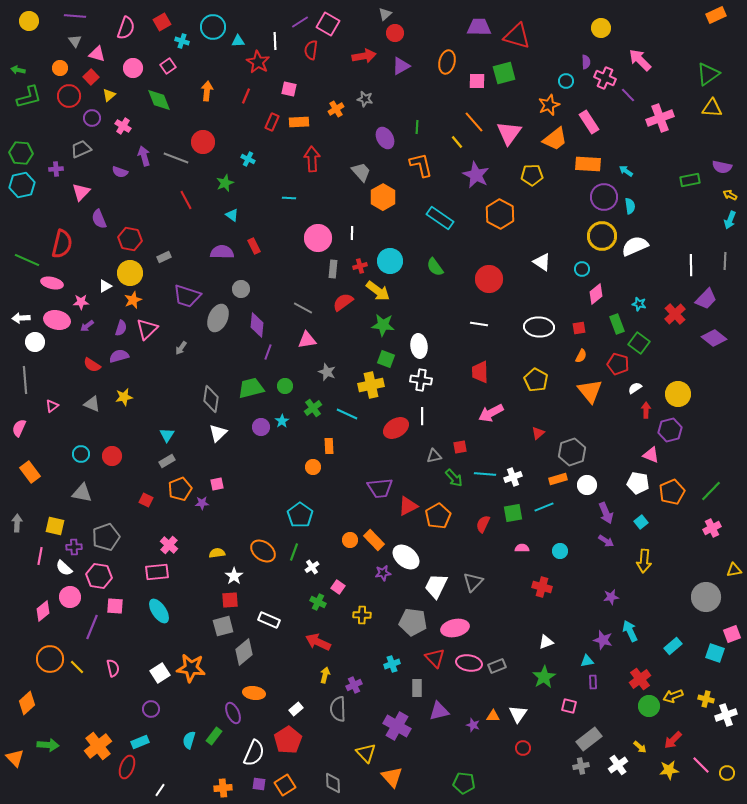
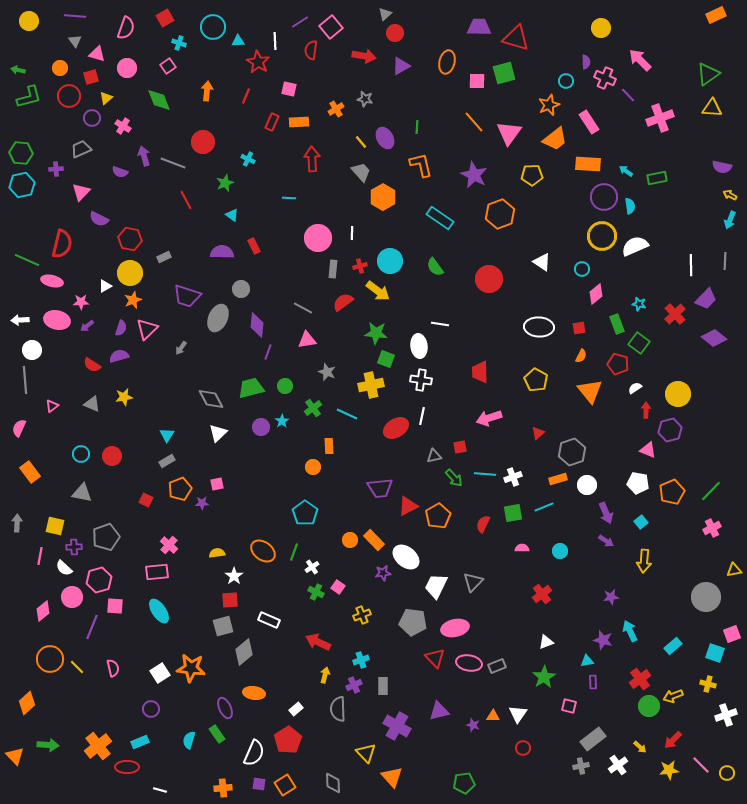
red square at (162, 22): moved 3 px right, 4 px up
pink square at (328, 24): moved 3 px right, 3 px down; rotated 20 degrees clockwise
red triangle at (517, 36): moved 1 px left, 2 px down
cyan cross at (182, 41): moved 3 px left, 2 px down
red arrow at (364, 56): rotated 20 degrees clockwise
pink circle at (133, 68): moved 6 px left
red square at (91, 77): rotated 28 degrees clockwise
yellow triangle at (109, 95): moved 3 px left, 3 px down
yellow line at (457, 142): moved 96 px left
gray line at (176, 158): moved 3 px left, 5 px down
purple star at (476, 175): moved 2 px left
green rectangle at (690, 180): moved 33 px left, 2 px up
orange hexagon at (500, 214): rotated 12 degrees clockwise
purple semicircle at (99, 219): rotated 42 degrees counterclockwise
pink ellipse at (52, 283): moved 2 px up
white arrow at (21, 318): moved 1 px left, 2 px down
white line at (479, 324): moved 39 px left
green star at (383, 325): moved 7 px left, 8 px down
white circle at (35, 342): moved 3 px left, 8 px down
gray diamond at (211, 399): rotated 36 degrees counterclockwise
pink arrow at (491, 413): moved 2 px left, 5 px down; rotated 10 degrees clockwise
white line at (422, 416): rotated 12 degrees clockwise
pink triangle at (651, 455): moved 3 px left, 5 px up
cyan pentagon at (300, 515): moved 5 px right, 2 px up
pink hexagon at (99, 576): moved 4 px down; rotated 25 degrees counterclockwise
red cross at (542, 587): moved 7 px down; rotated 36 degrees clockwise
pink circle at (70, 597): moved 2 px right
green cross at (318, 602): moved 2 px left, 10 px up
yellow cross at (362, 615): rotated 24 degrees counterclockwise
cyan cross at (392, 664): moved 31 px left, 4 px up
gray rectangle at (417, 688): moved 34 px left, 2 px up
yellow cross at (706, 699): moved 2 px right, 15 px up
purple ellipse at (233, 713): moved 8 px left, 5 px up
green rectangle at (214, 736): moved 3 px right, 2 px up; rotated 72 degrees counterclockwise
gray rectangle at (589, 739): moved 4 px right
orange triangle at (15, 758): moved 2 px up
red ellipse at (127, 767): rotated 70 degrees clockwise
green pentagon at (464, 783): rotated 15 degrees counterclockwise
white line at (160, 790): rotated 72 degrees clockwise
